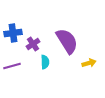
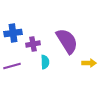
purple cross: rotated 24 degrees clockwise
yellow arrow: rotated 16 degrees clockwise
